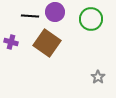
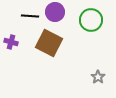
green circle: moved 1 px down
brown square: moved 2 px right; rotated 8 degrees counterclockwise
